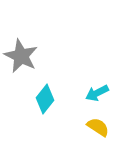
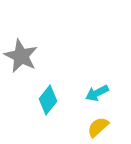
cyan diamond: moved 3 px right, 1 px down
yellow semicircle: rotated 75 degrees counterclockwise
